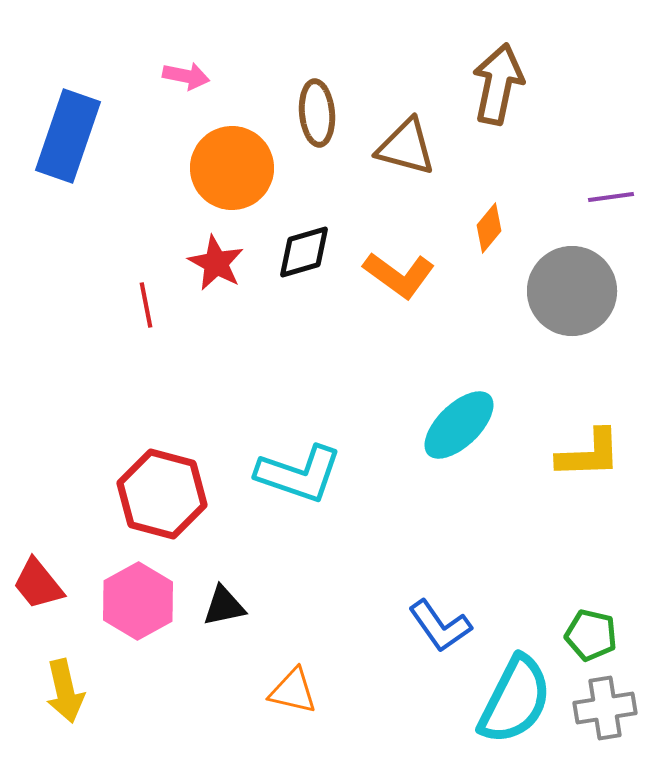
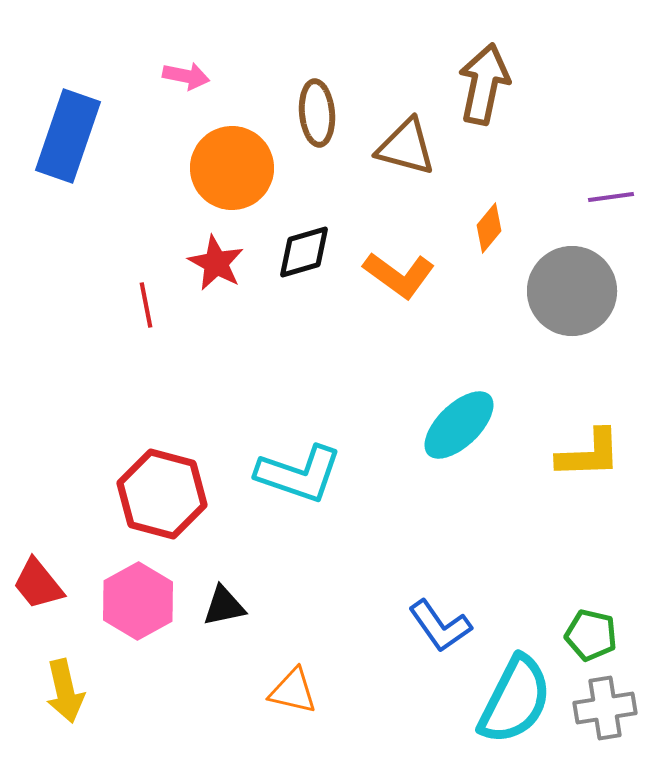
brown arrow: moved 14 px left
